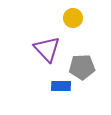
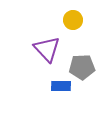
yellow circle: moved 2 px down
